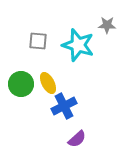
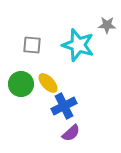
gray square: moved 6 px left, 4 px down
yellow ellipse: rotated 15 degrees counterclockwise
purple semicircle: moved 6 px left, 6 px up
